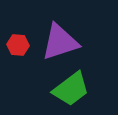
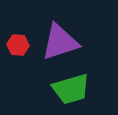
green trapezoid: rotated 21 degrees clockwise
